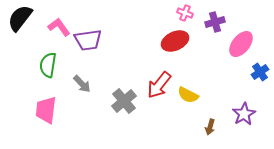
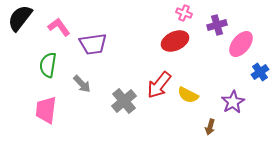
pink cross: moved 1 px left
purple cross: moved 2 px right, 3 px down
purple trapezoid: moved 5 px right, 4 px down
purple star: moved 11 px left, 12 px up
